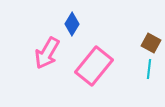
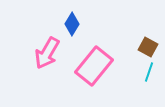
brown square: moved 3 px left, 4 px down
cyan line: moved 3 px down; rotated 12 degrees clockwise
